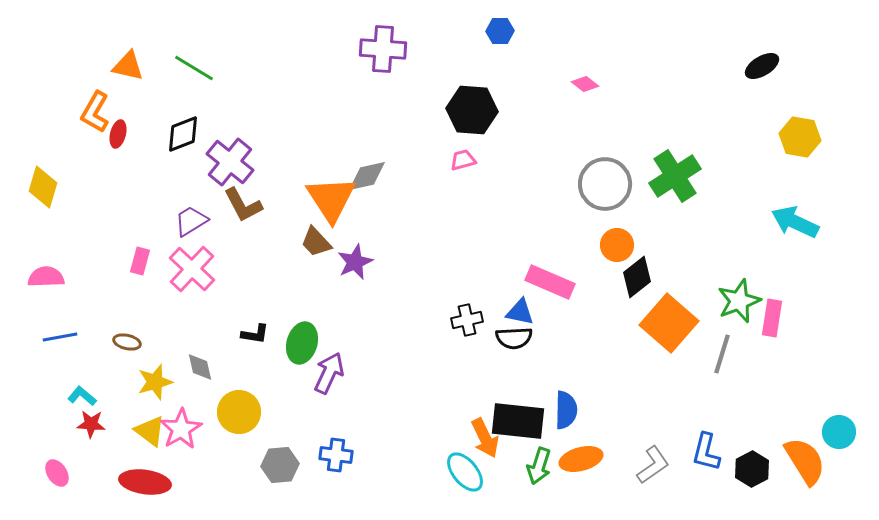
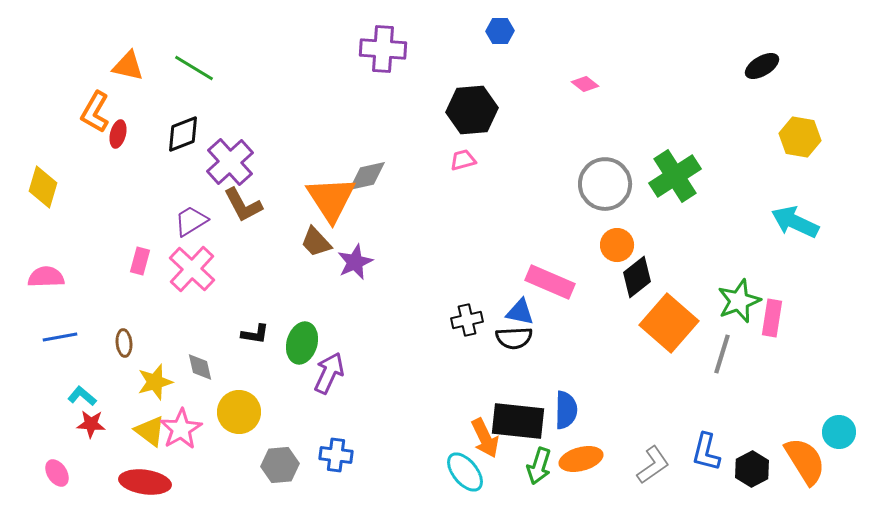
black hexagon at (472, 110): rotated 9 degrees counterclockwise
purple cross at (230, 162): rotated 9 degrees clockwise
brown ellipse at (127, 342): moved 3 px left, 1 px down; rotated 72 degrees clockwise
